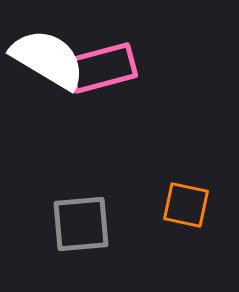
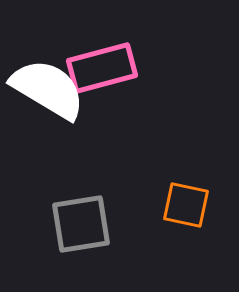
white semicircle: moved 30 px down
gray square: rotated 4 degrees counterclockwise
